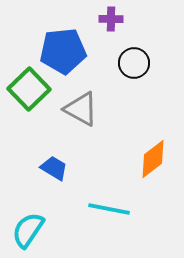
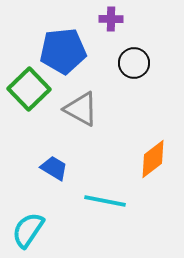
cyan line: moved 4 px left, 8 px up
